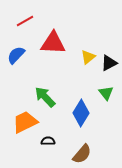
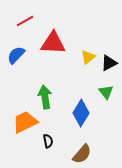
green triangle: moved 1 px up
green arrow: rotated 35 degrees clockwise
black semicircle: rotated 80 degrees clockwise
